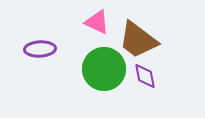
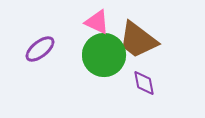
purple ellipse: rotated 36 degrees counterclockwise
green circle: moved 14 px up
purple diamond: moved 1 px left, 7 px down
